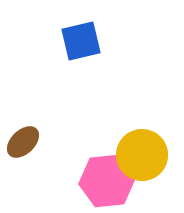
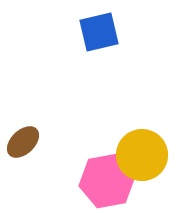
blue square: moved 18 px right, 9 px up
pink hexagon: rotated 4 degrees counterclockwise
